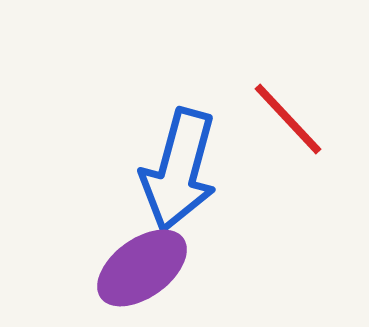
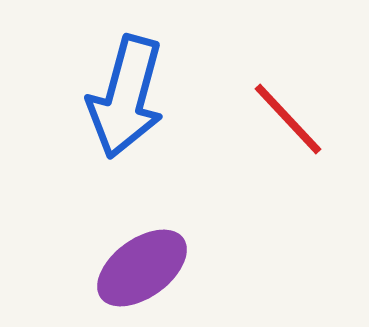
blue arrow: moved 53 px left, 73 px up
